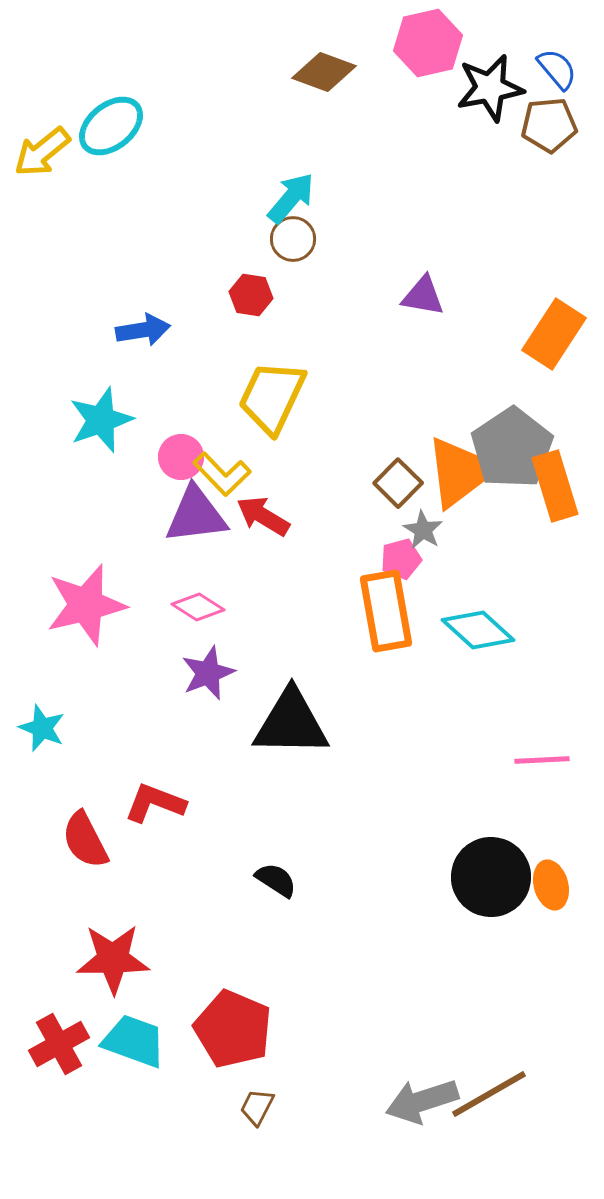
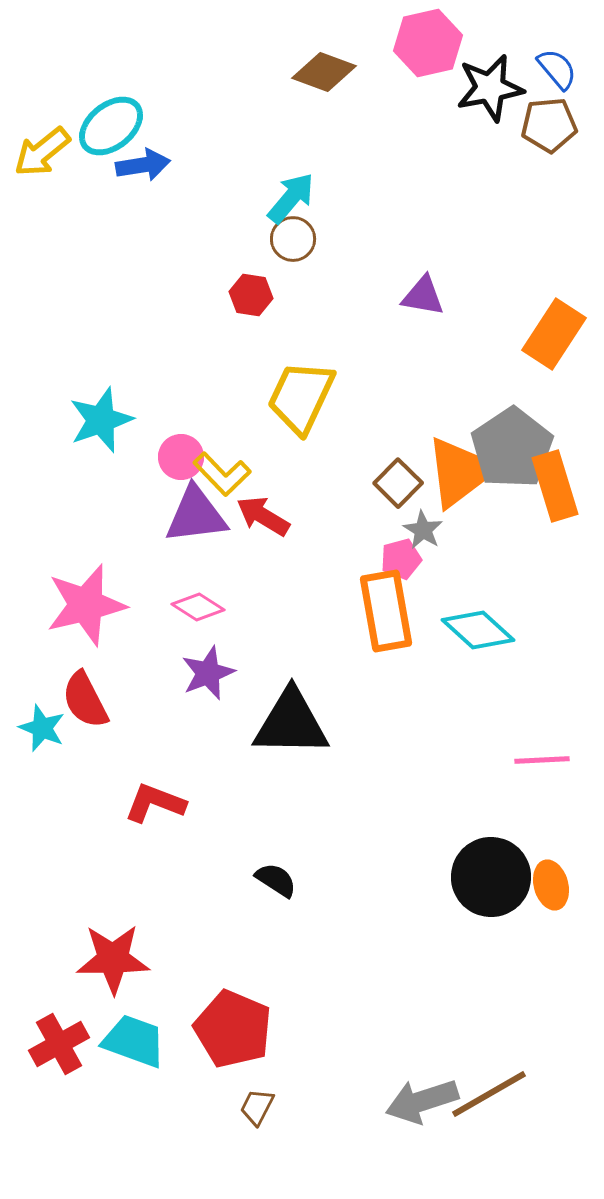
blue arrow at (143, 330): moved 165 px up
yellow trapezoid at (272, 397): moved 29 px right
red semicircle at (85, 840): moved 140 px up
